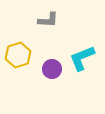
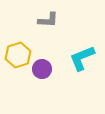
purple circle: moved 10 px left
